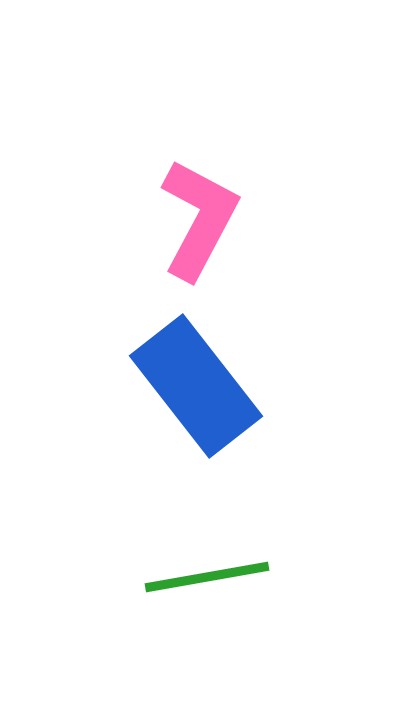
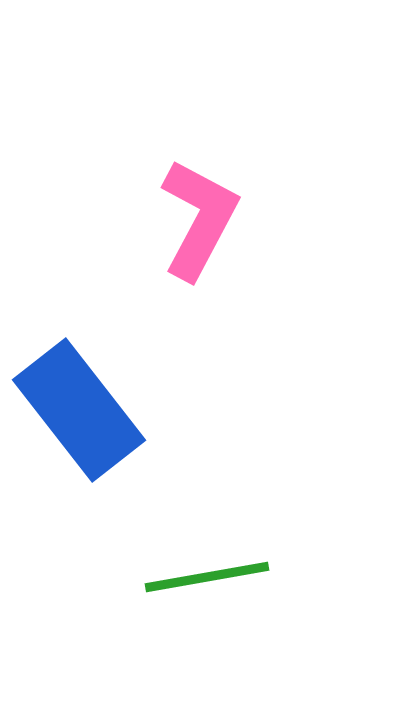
blue rectangle: moved 117 px left, 24 px down
